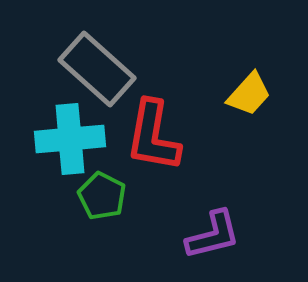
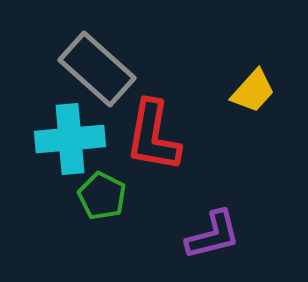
yellow trapezoid: moved 4 px right, 3 px up
